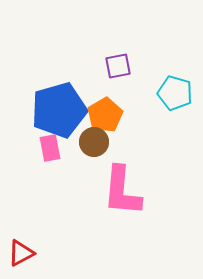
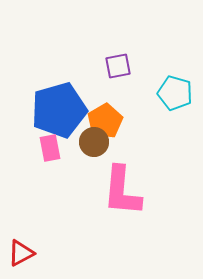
orange pentagon: moved 6 px down
